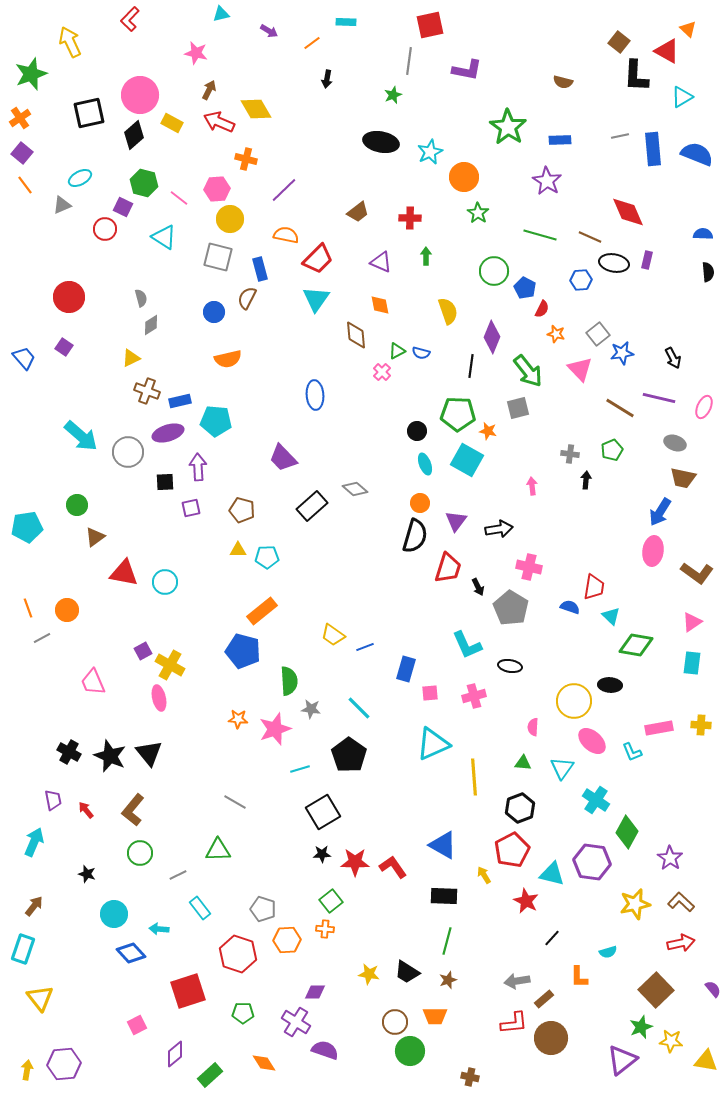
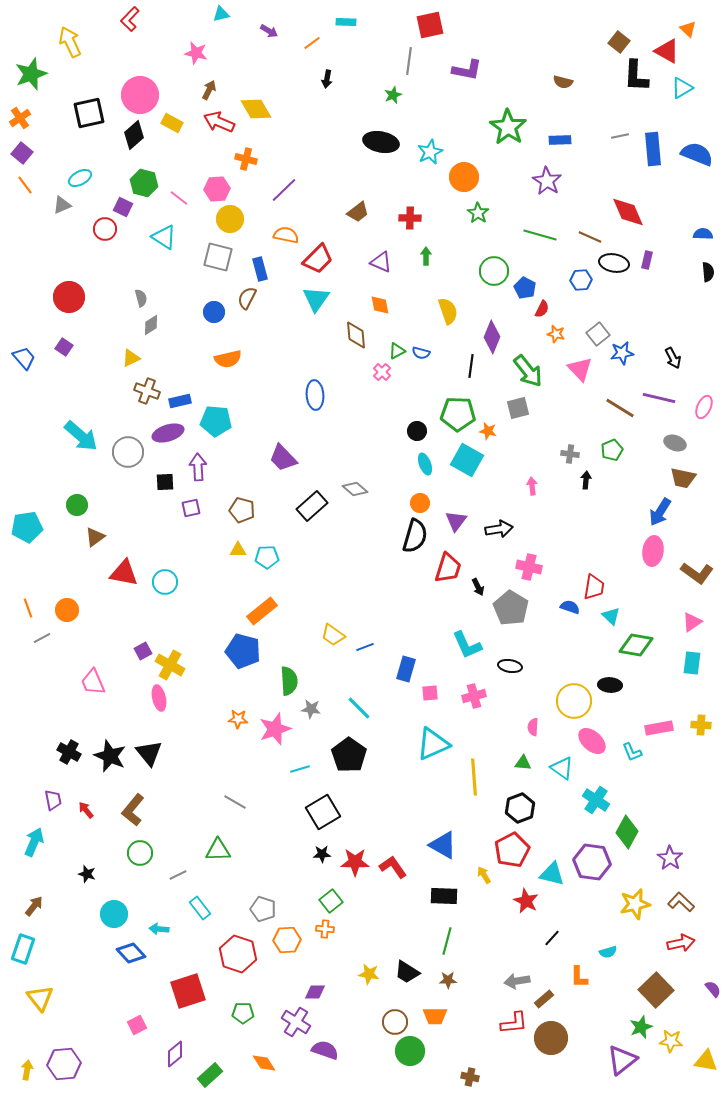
cyan triangle at (682, 97): moved 9 px up
cyan triangle at (562, 768): rotated 30 degrees counterclockwise
brown star at (448, 980): rotated 18 degrees clockwise
